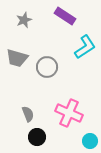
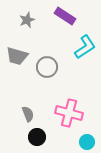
gray star: moved 3 px right
gray trapezoid: moved 2 px up
pink cross: rotated 8 degrees counterclockwise
cyan circle: moved 3 px left, 1 px down
